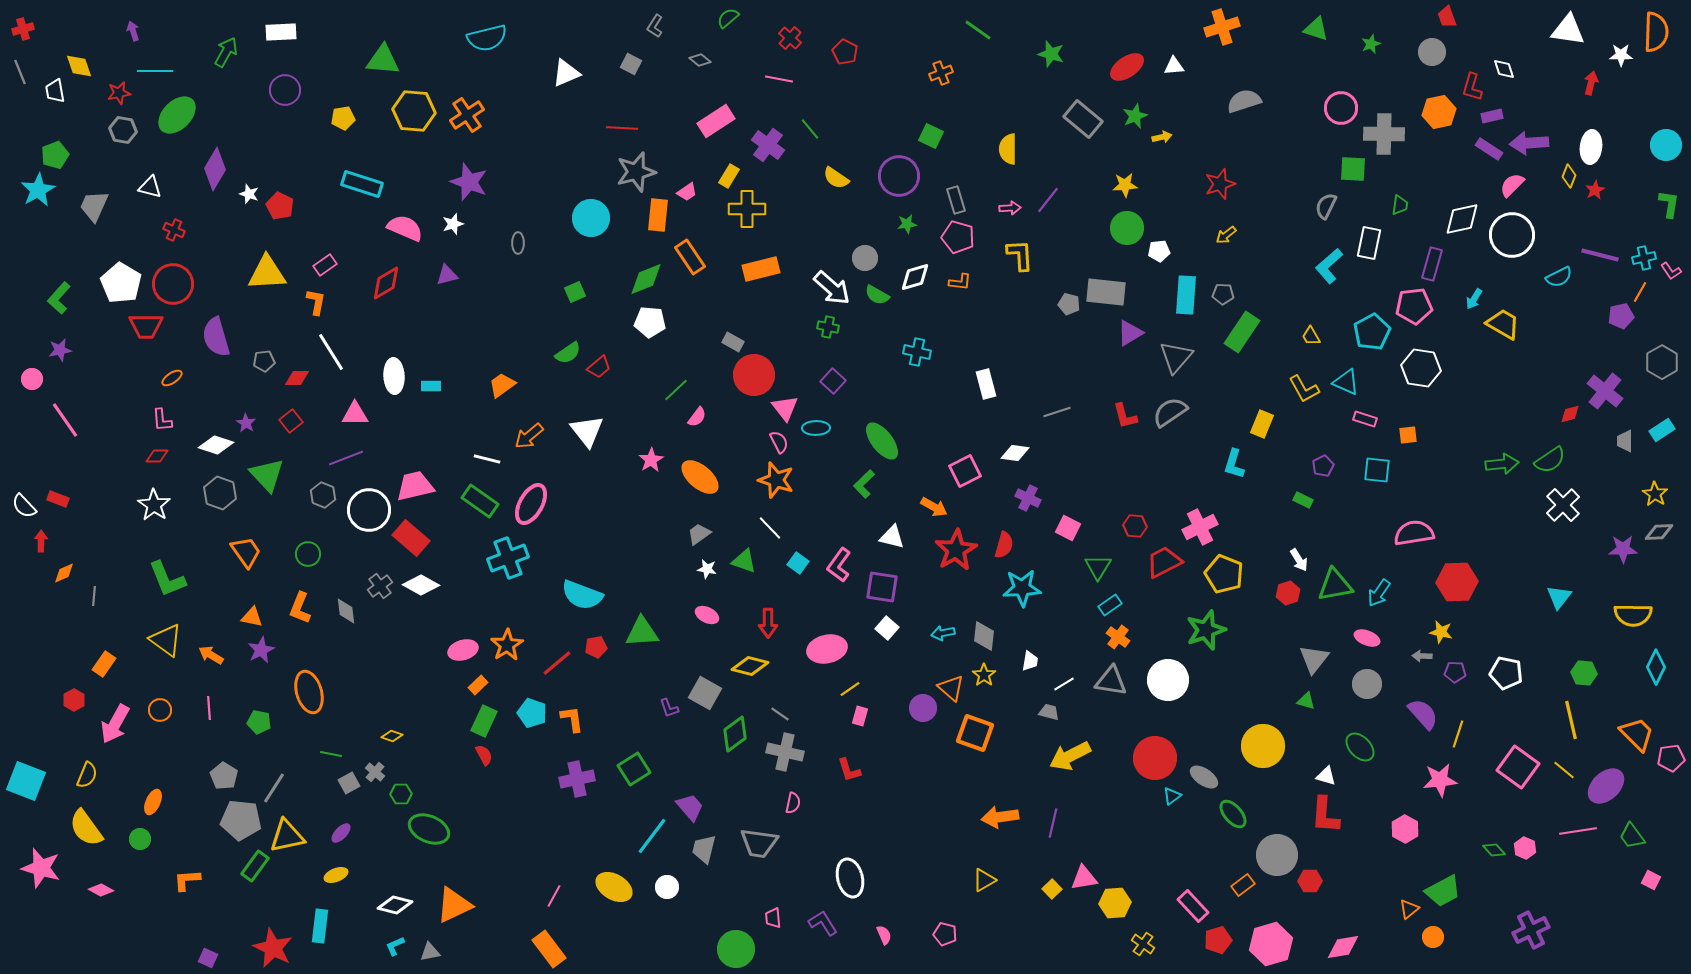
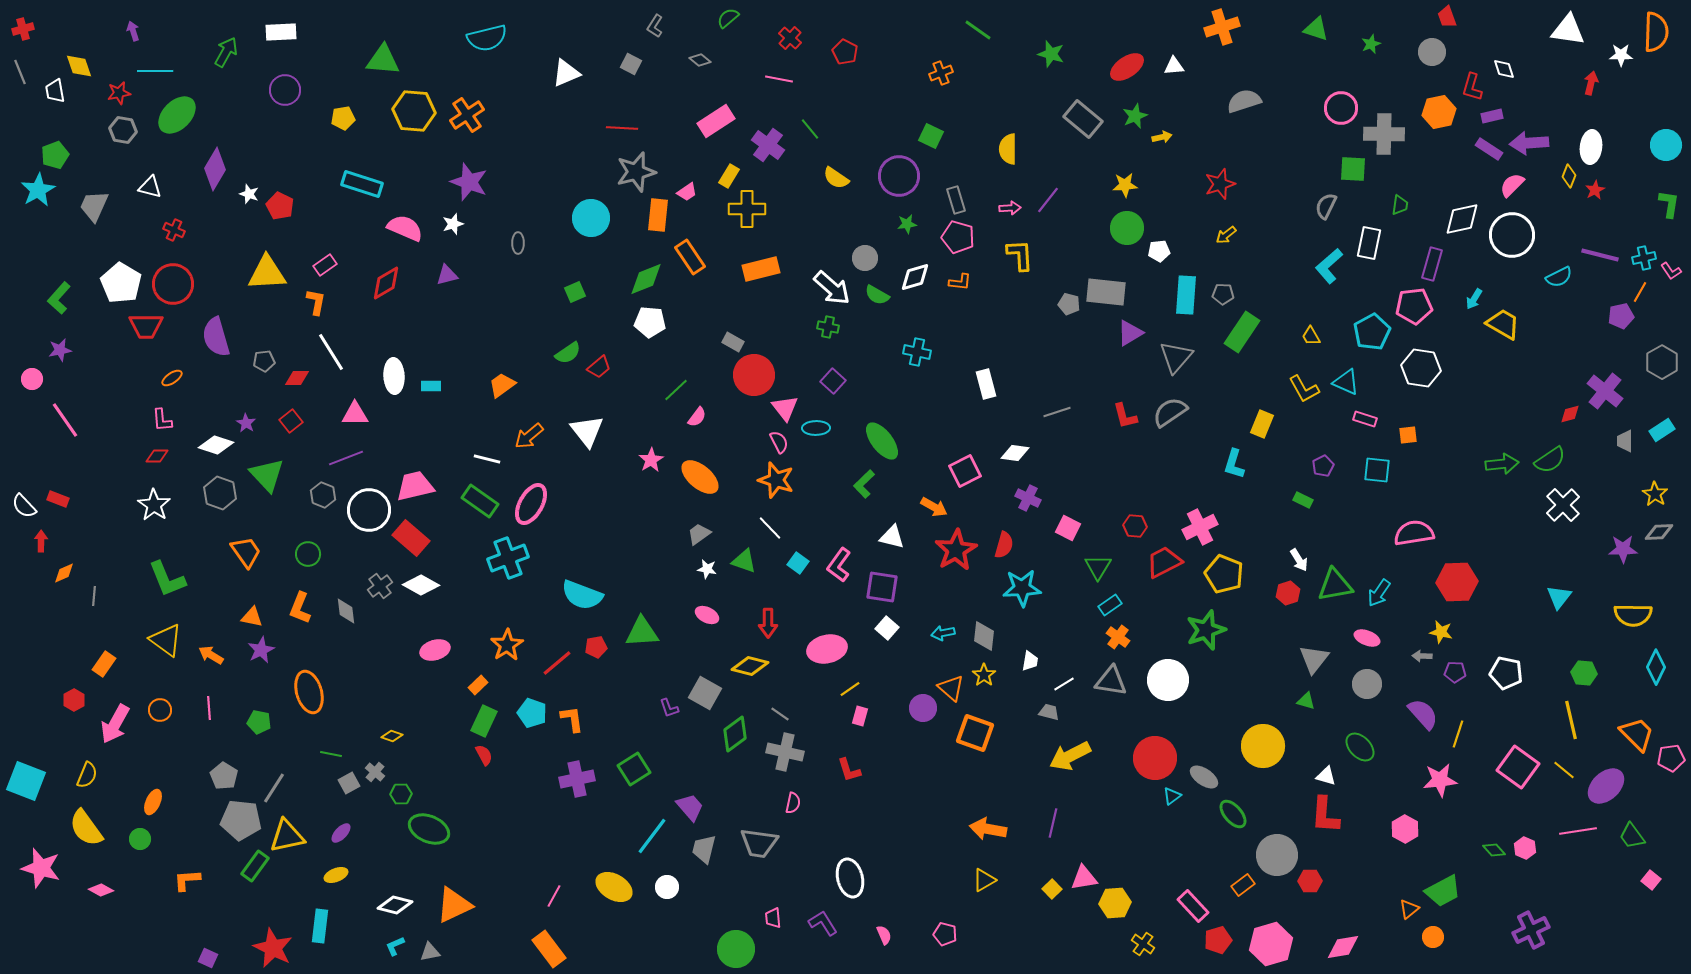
pink ellipse at (463, 650): moved 28 px left
orange arrow at (1000, 817): moved 12 px left, 12 px down; rotated 18 degrees clockwise
pink square at (1651, 880): rotated 12 degrees clockwise
